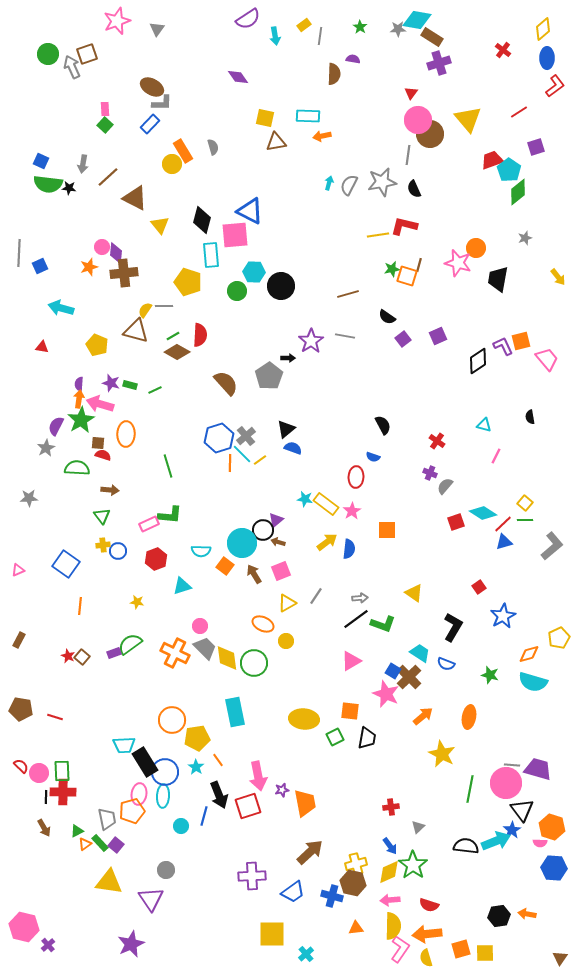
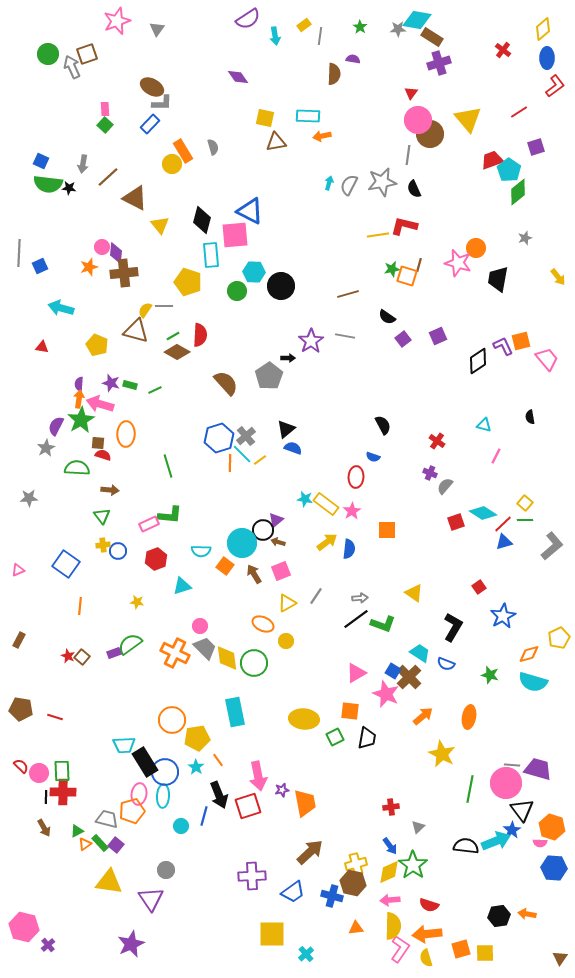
pink triangle at (351, 661): moved 5 px right, 12 px down
gray trapezoid at (107, 819): rotated 65 degrees counterclockwise
